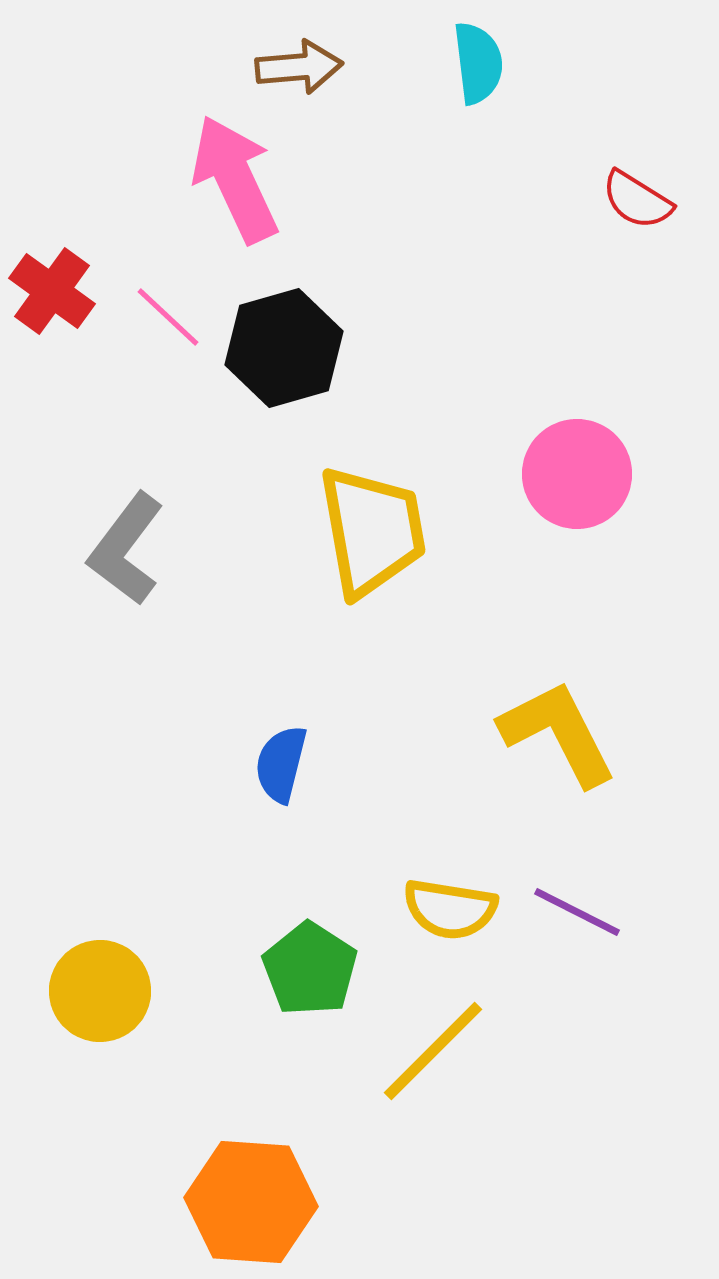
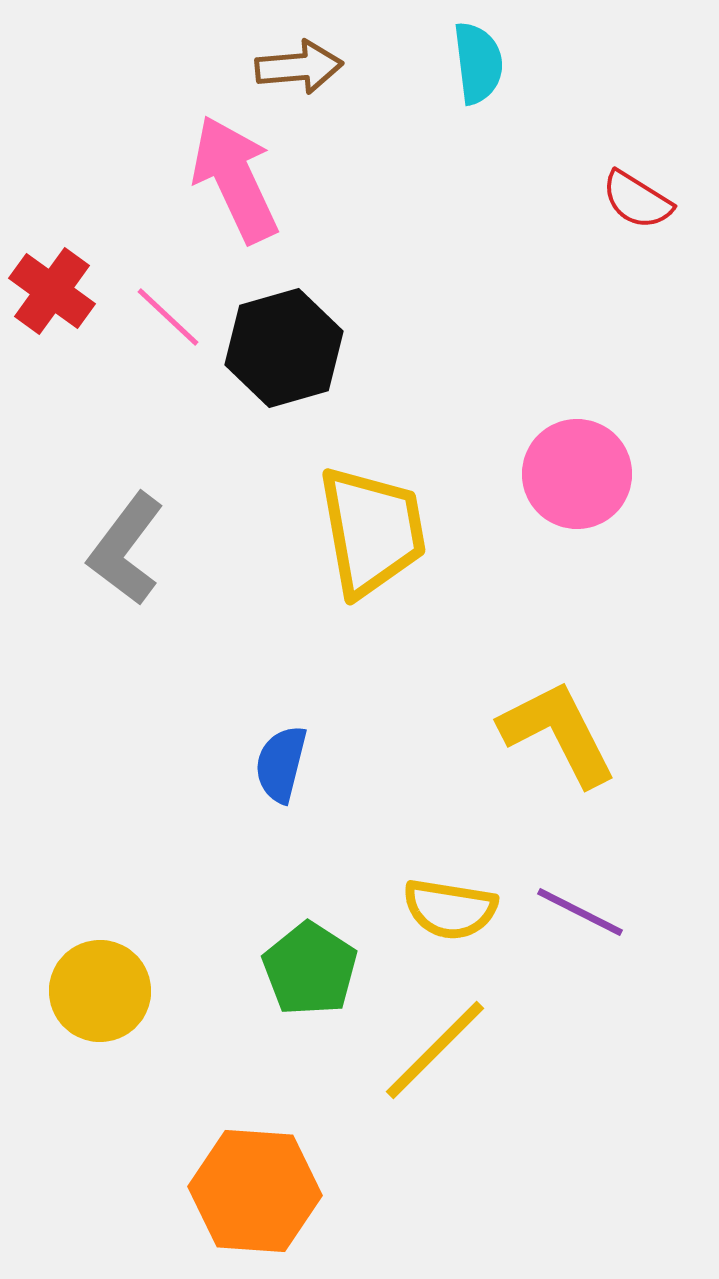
purple line: moved 3 px right
yellow line: moved 2 px right, 1 px up
orange hexagon: moved 4 px right, 11 px up
